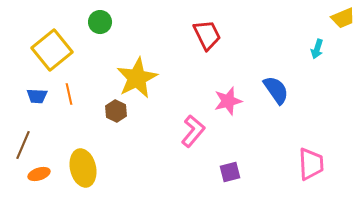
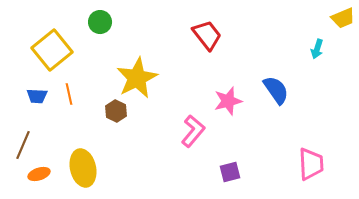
red trapezoid: rotated 12 degrees counterclockwise
